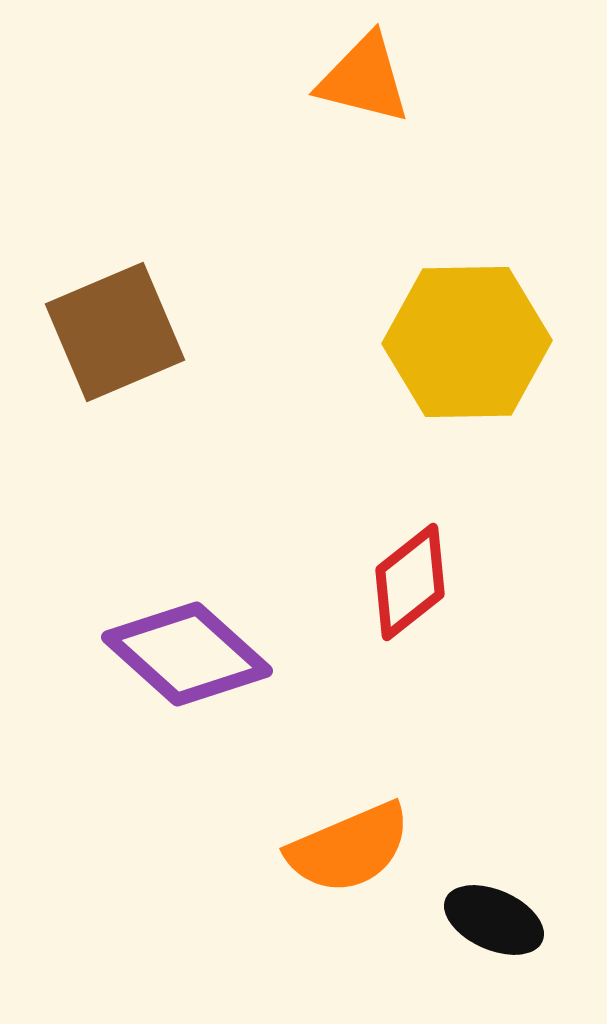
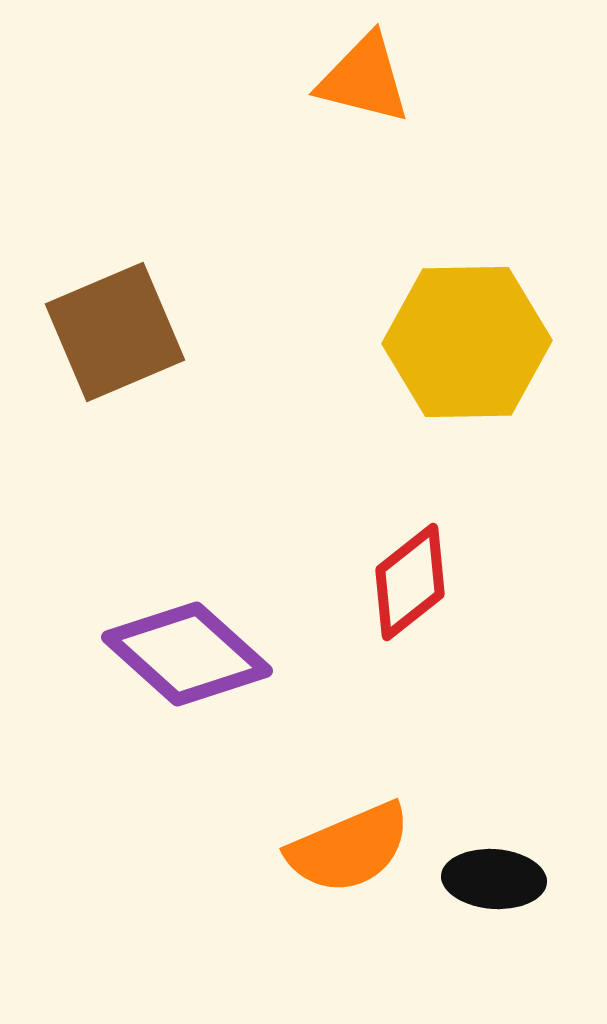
black ellipse: moved 41 px up; rotated 20 degrees counterclockwise
